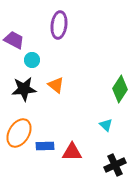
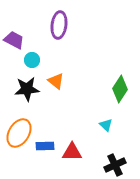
orange triangle: moved 4 px up
black star: moved 3 px right
